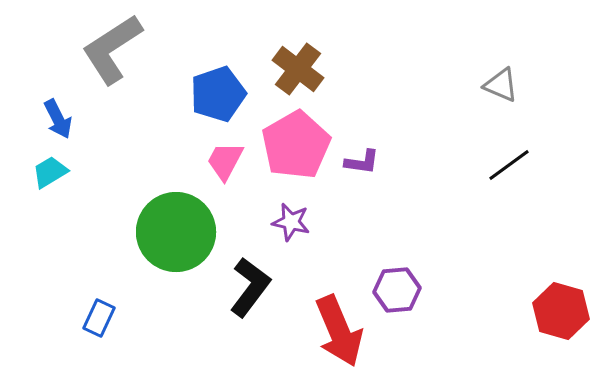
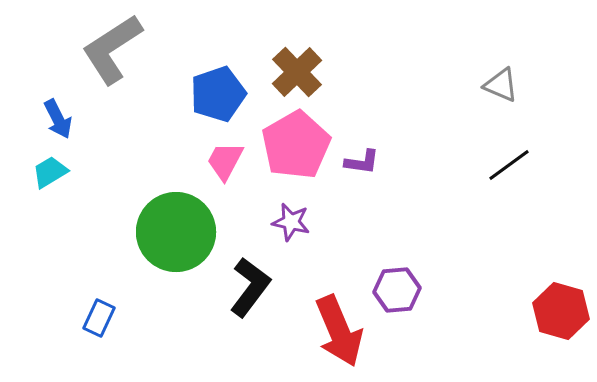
brown cross: moved 1 px left, 3 px down; rotated 9 degrees clockwise
